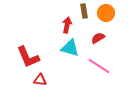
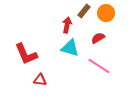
brown rectangle: rotated 48 degrees clockwise
red L-shape: moved 2 px left, 3 px up
